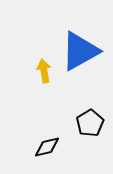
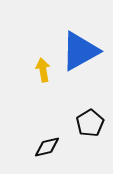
yellow arrow: moved 1 px left, 1 px up
